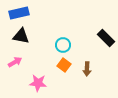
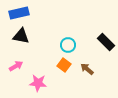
black rectangle: moved 4 px down
cyan circle: moved 5 px right
pink arrow: moved 1 px right, 4 px down
brown arrow: rotated 128 degrees clockwise
